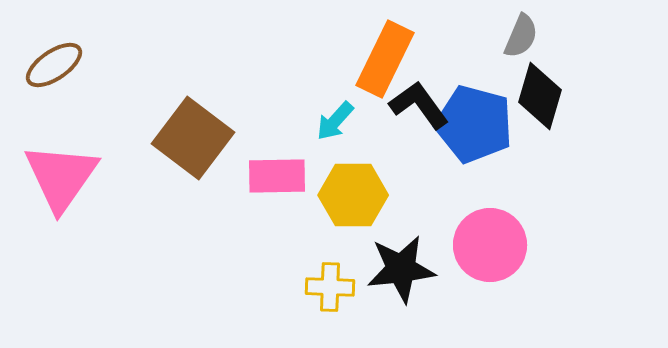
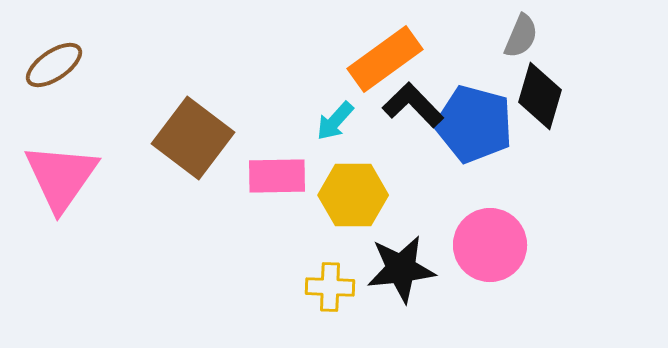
orange rectangle: rotated 28 degrees clockwise
black L-shape: moved 6 px left; rotated 8 degrees counterclockwise
